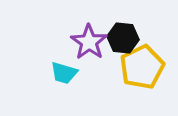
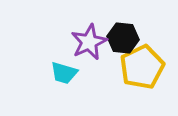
purple star: rotated 12 degrees clockwise
